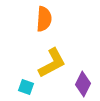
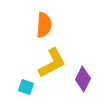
orange semicircle: moved 6 px down
purple diamond: moved 5 px up
